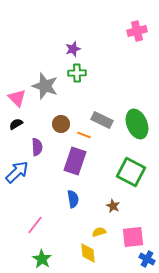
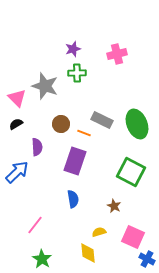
pink cross: moved 20 px left, 23 px down
orange line: moved 2 px up
brown star: moved 1 px right
pink square: rotated 30 degrees clockwise
